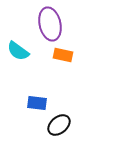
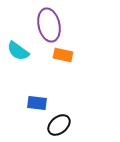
purple ellipse: moved 1 px left, 1 px down
